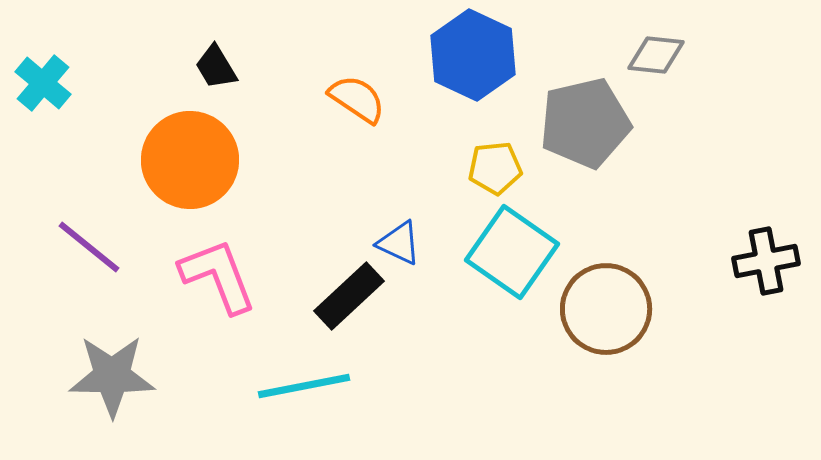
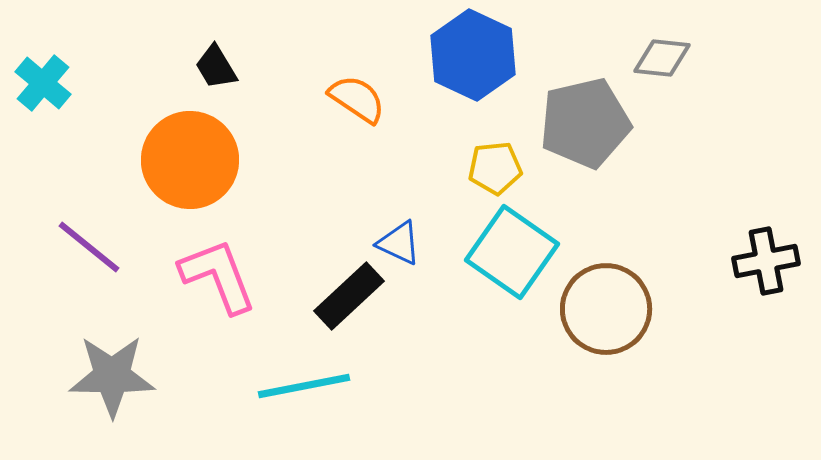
gray diamond: moved 6 px right, 3 px down
